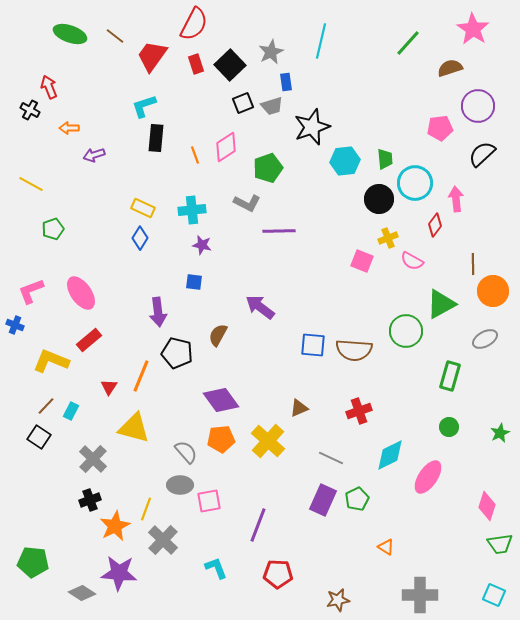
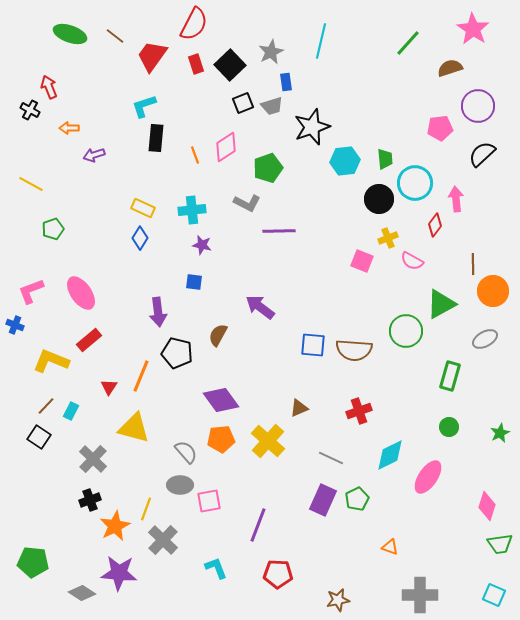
orange triangle at (386, 547): moved 4 px right; rotated 12 degrees counterclockwise
